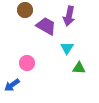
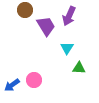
purple arrow: rotated 12 degrees clockwise
purple trapezoid: rotated 30 degrees clockwise
pink circle: moved 7 px right, 17 px down
